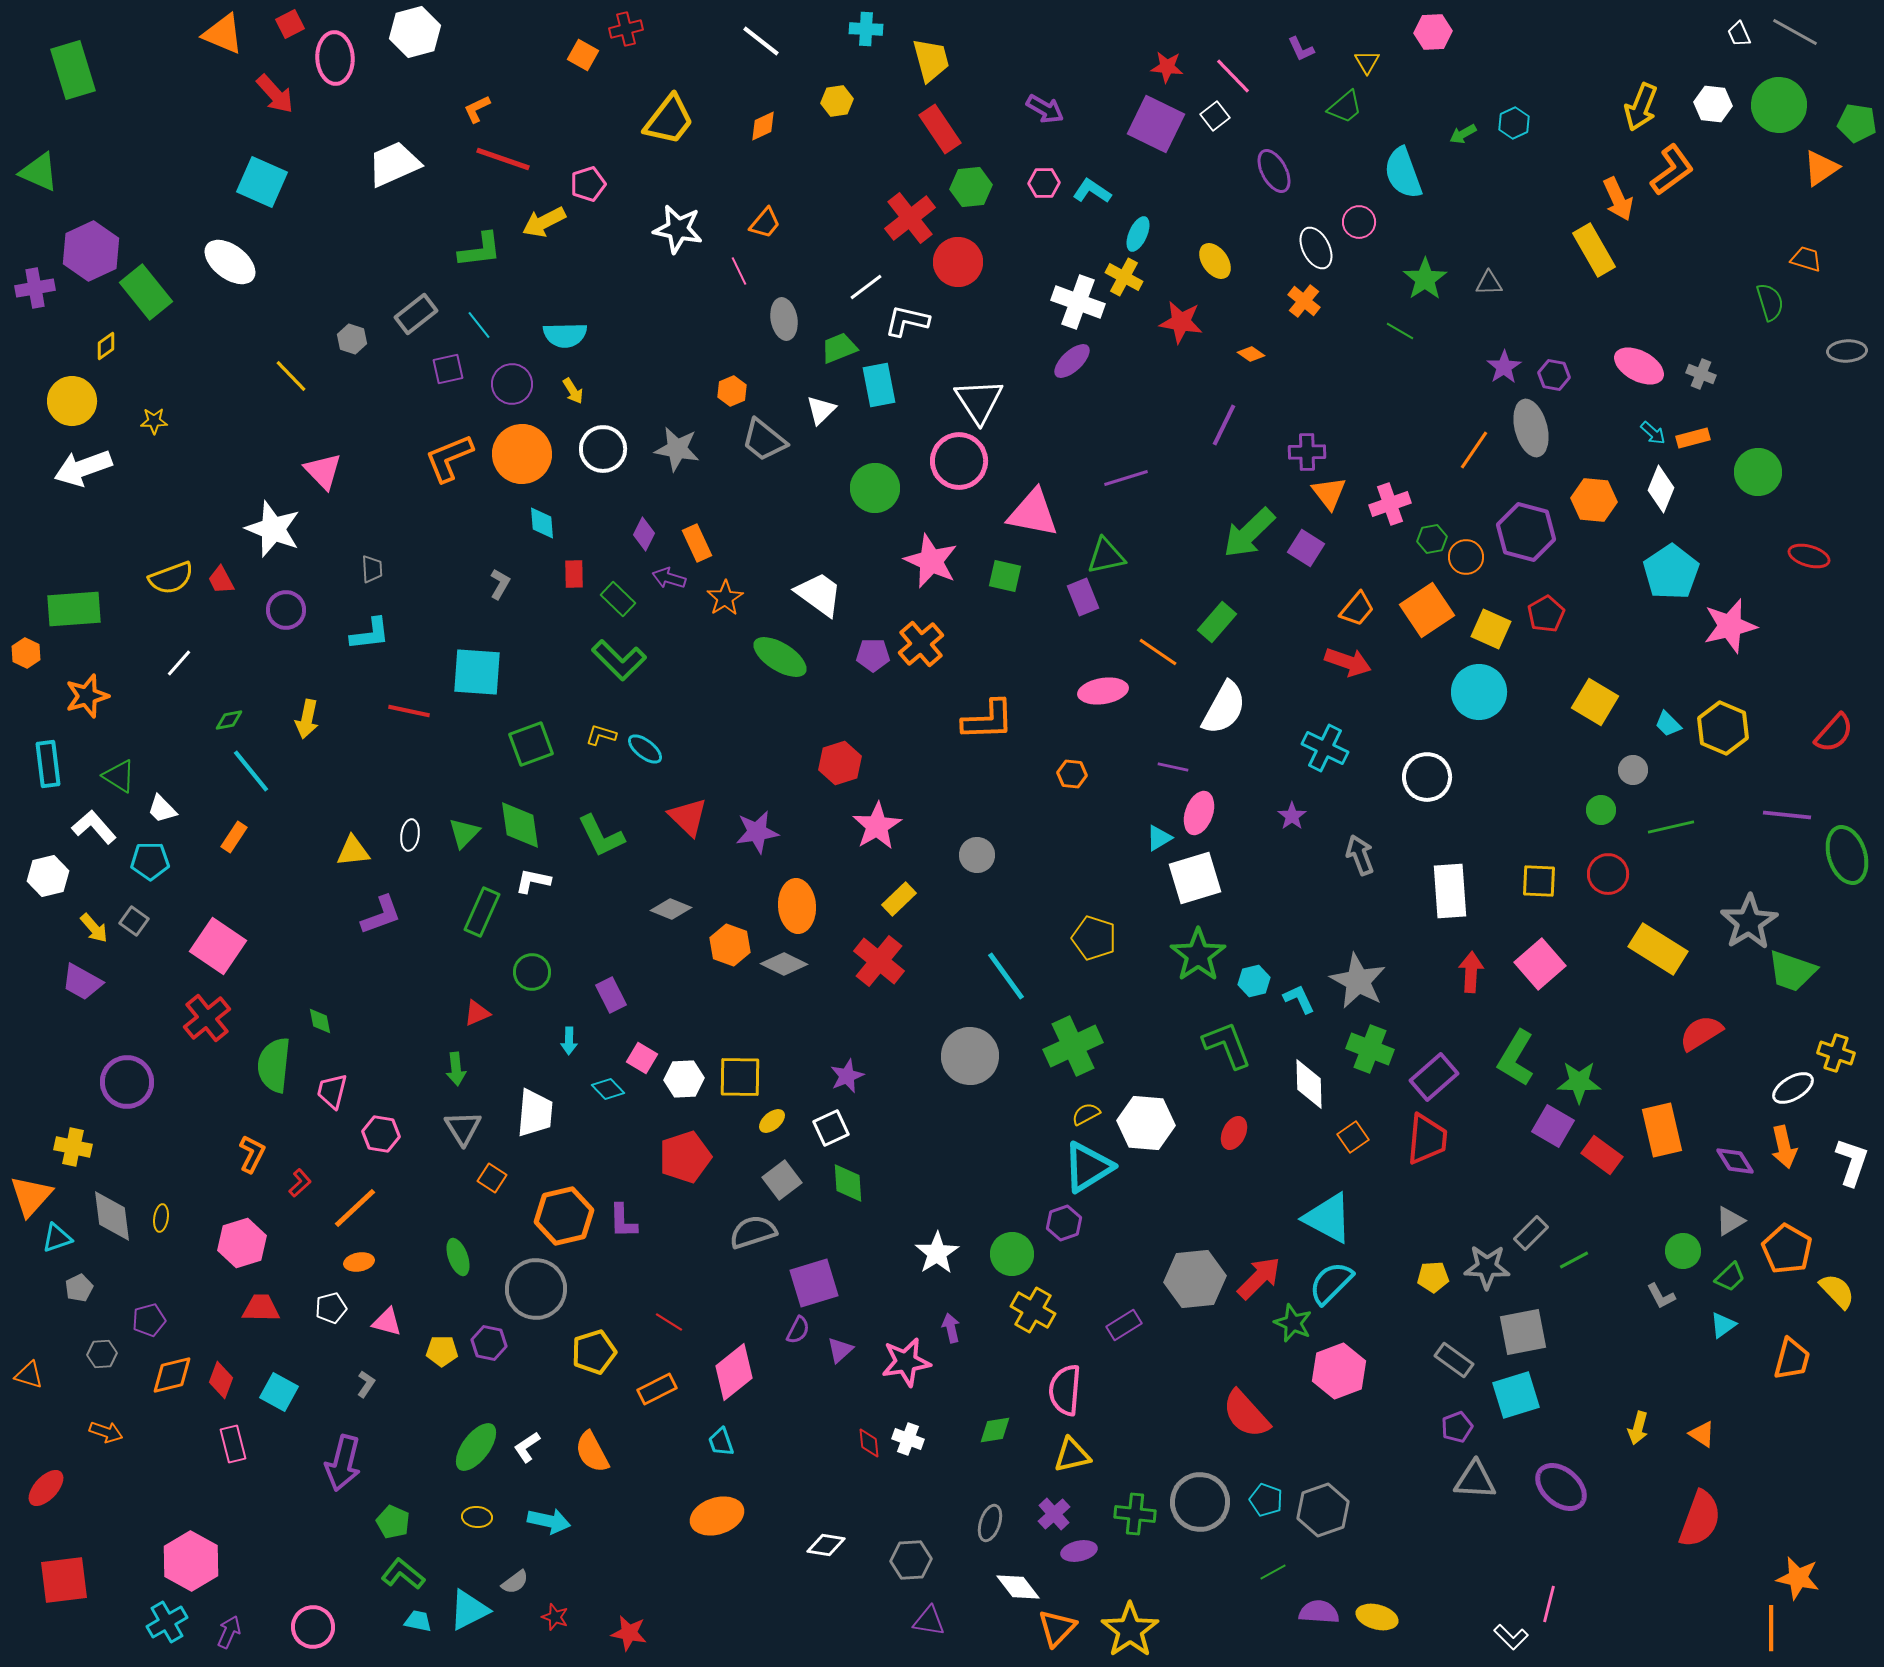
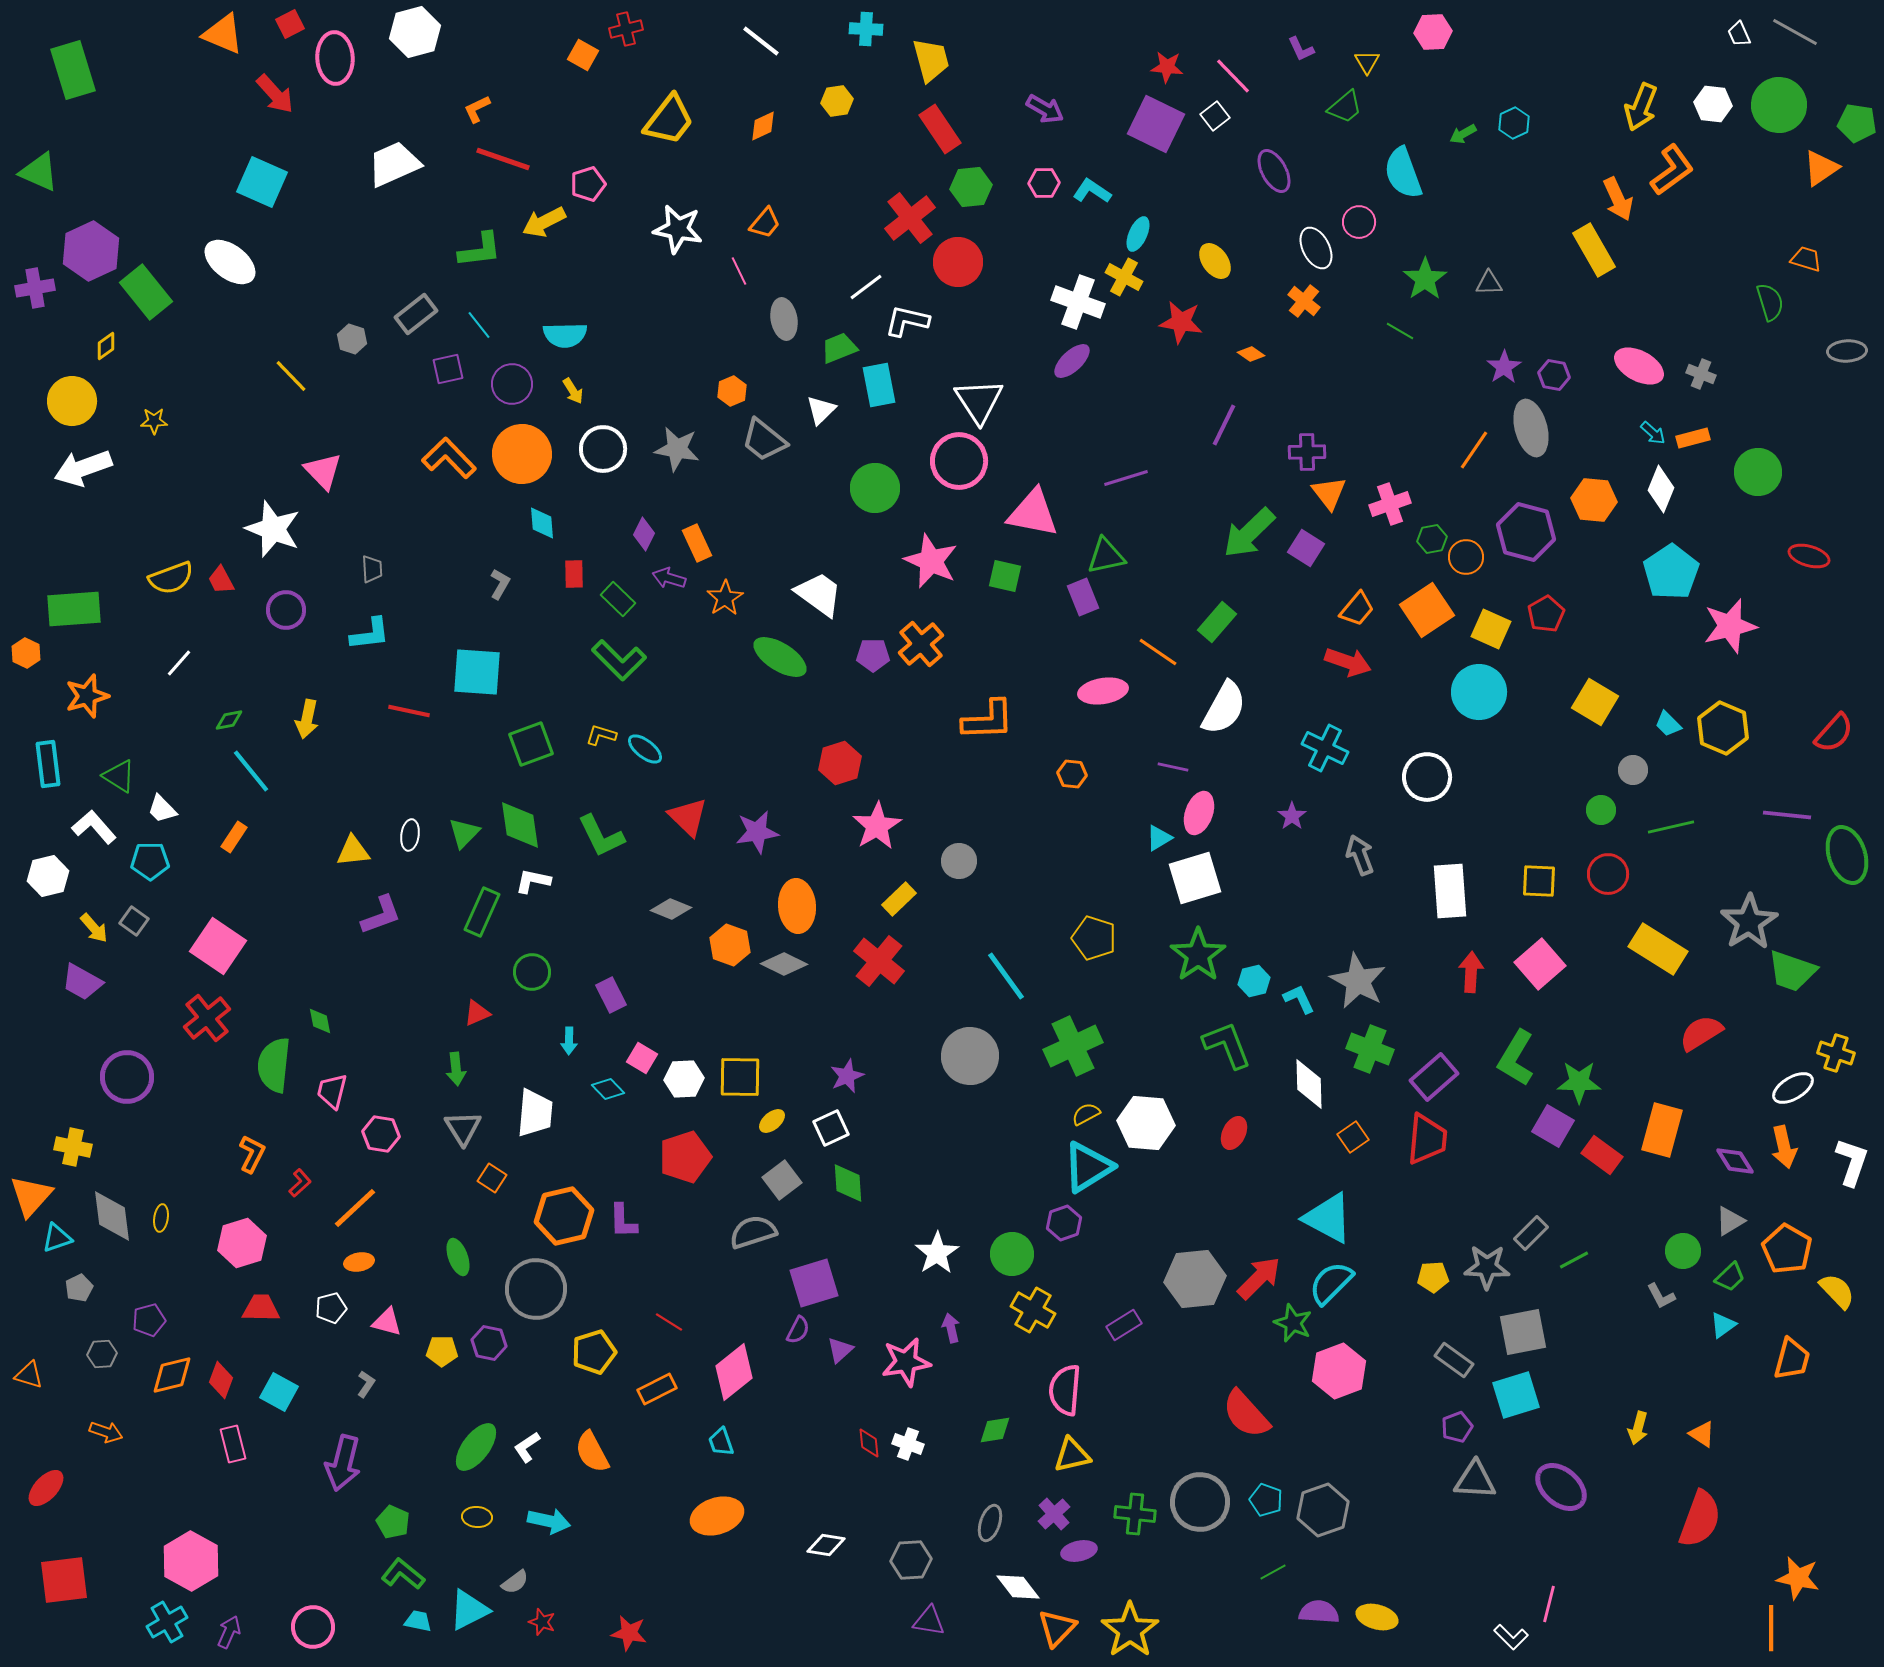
orange L-shape at (449, 458): rotated 68 degrees clockwise
gray circle at (977, 855): moved 18 px left, 6 px down
purple circle at (127, 1082): moved 5 px up
orange rectangle at (1662, 1130): rotated 28 degrees clockwise
white cross at (908, 1439): moved 5 px down
red star at (555, 1617): moved 13 px left, 5 px down
